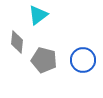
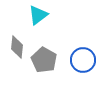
gray diamond: moved 5 px down
gray pentagon: rotated 15 degrees clockwise
